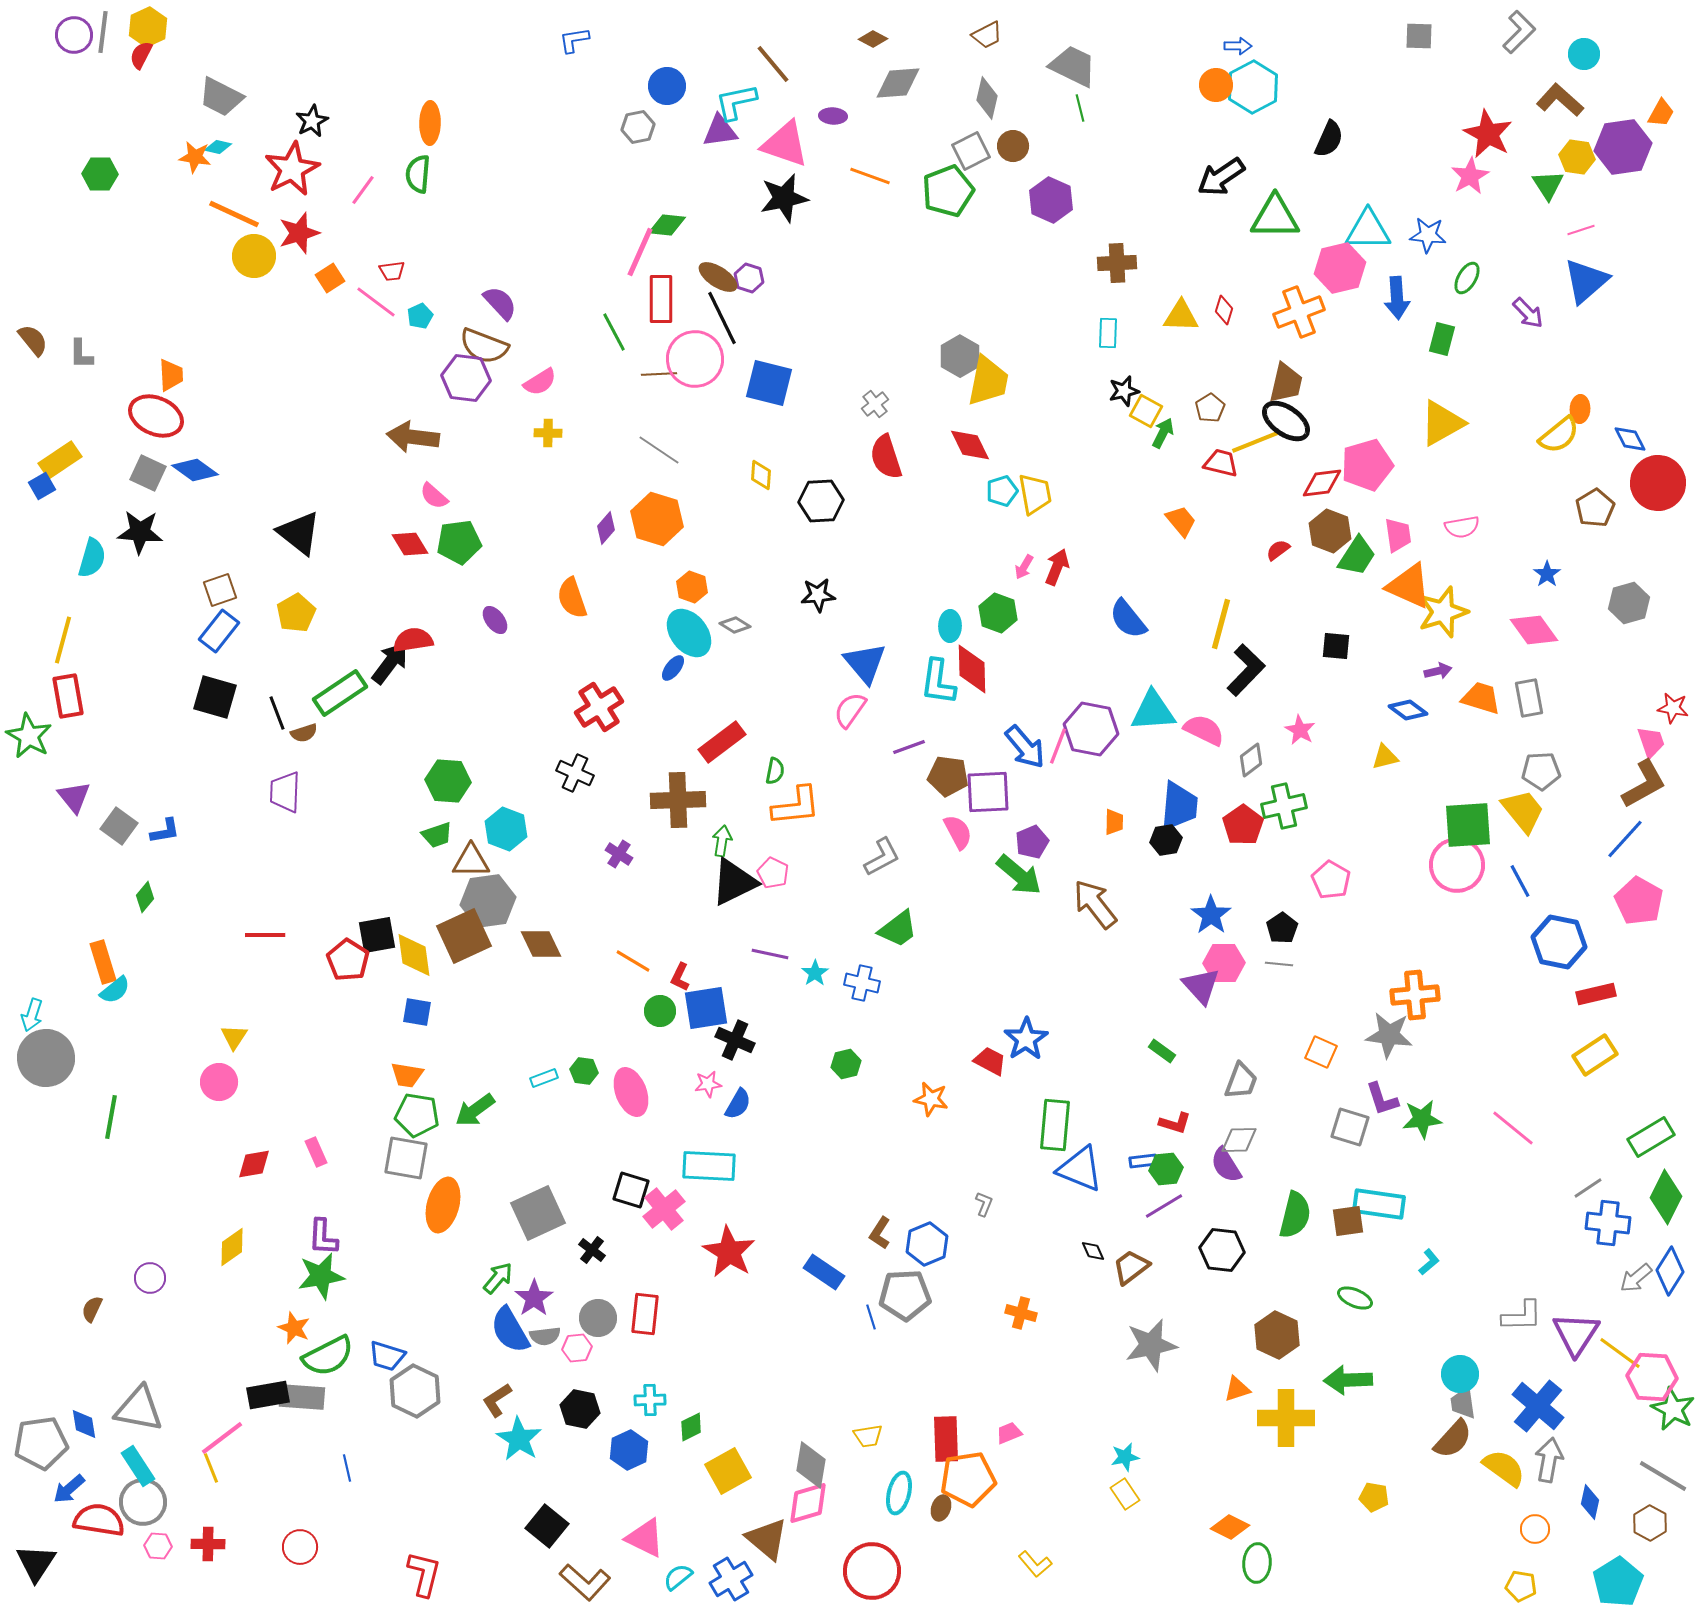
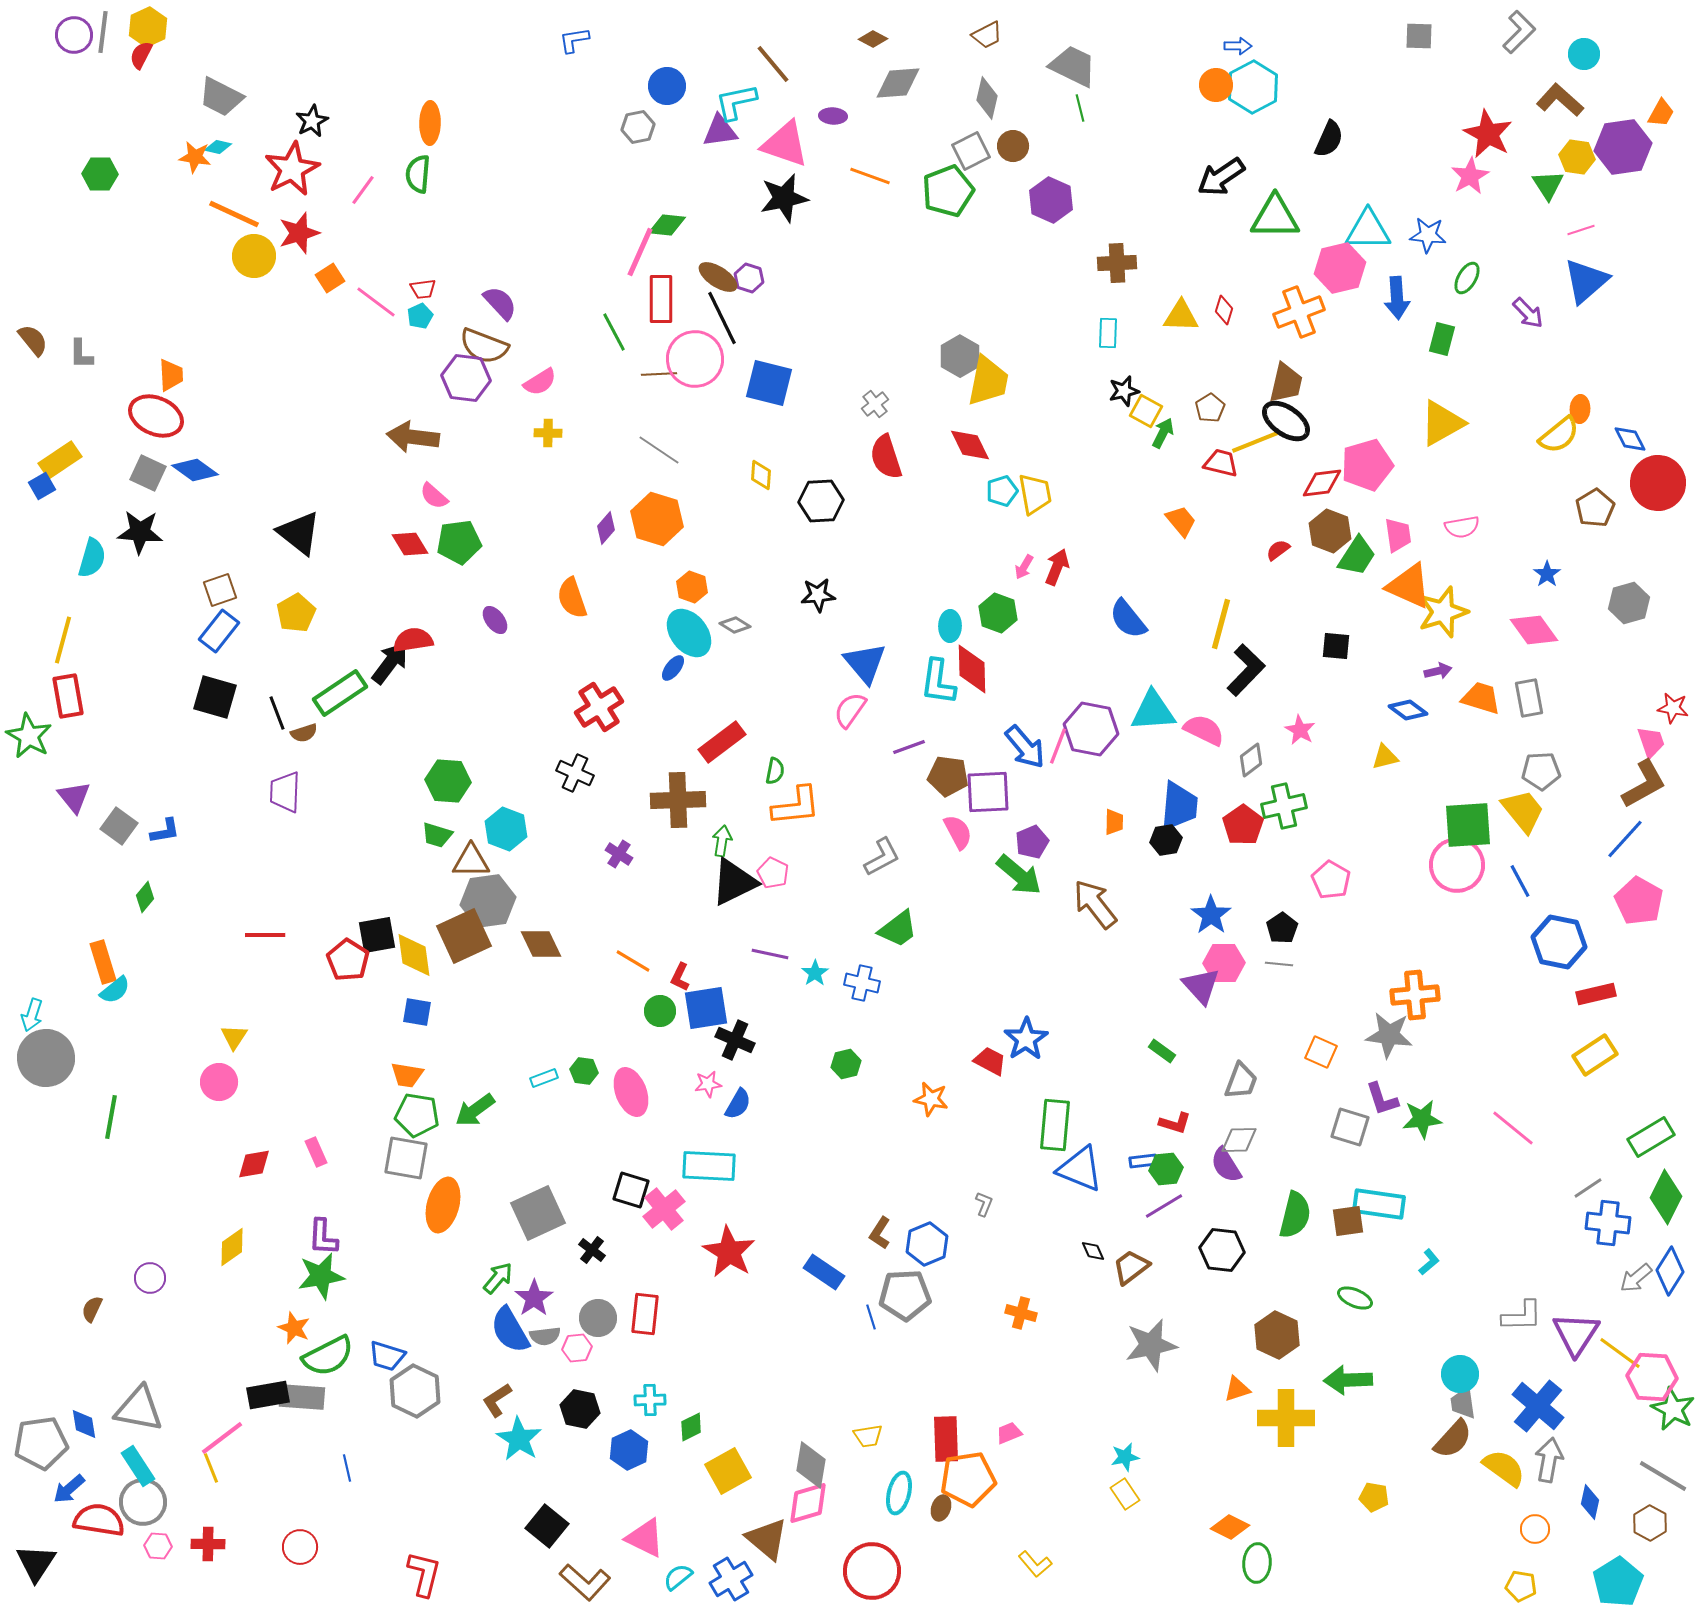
red trapezoid at (392, 271): moved 31 px right, 18 px down
green trapezoid at (437, 835): rotated 36 degrees clockwise
